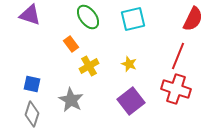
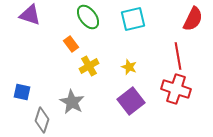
red line: rotated 32 degrees counterclockwise
yellow star: moved 3 px down
blue square: moved 10 px left, 8 px down
gray star: moved 1 px right, 2 px down
gray diamond: moved 10 px right, 6 px down
